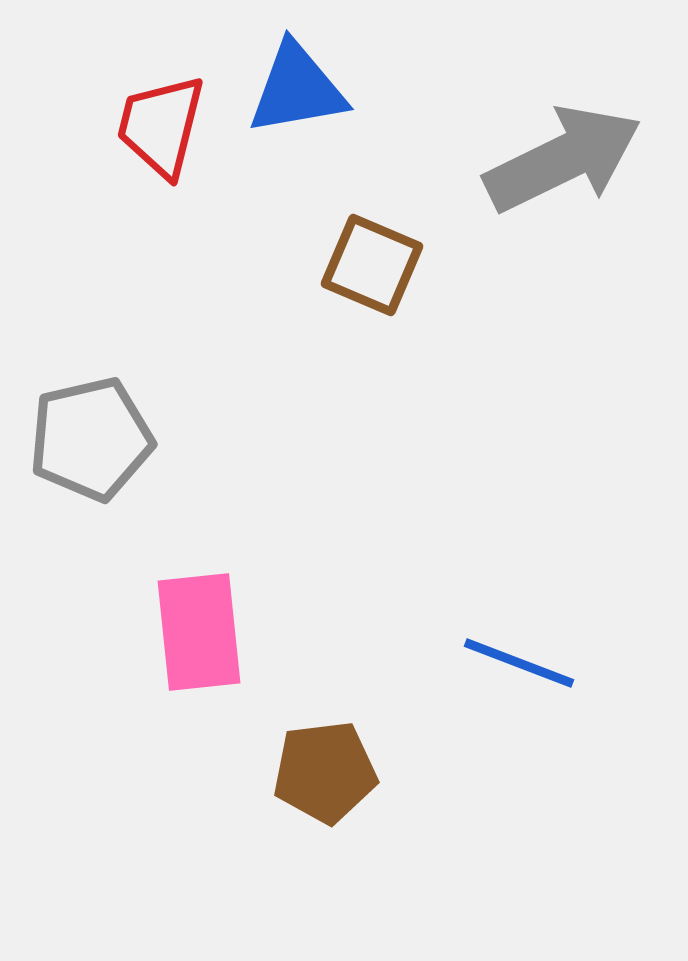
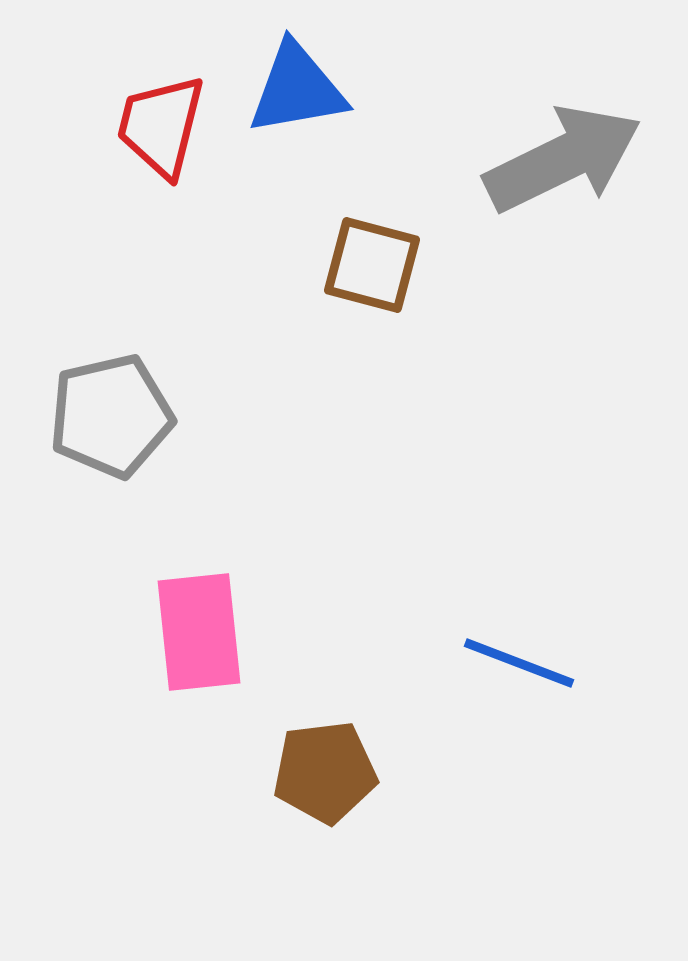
brown square: rotated 8 degrees counterclockwise
gray pentagon: moved 20 px right, 23 px up
